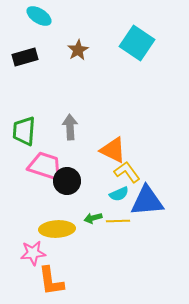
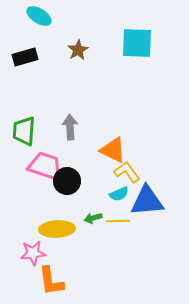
cyan square: rotated 32 degrees counterclockwise
